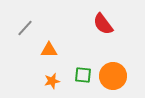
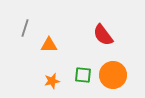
red semicircle: moved 11 px down
gray line: rotated 24 degrees counterclockwise
orange triangle: moved 5 px up
orange circle: moved 1 px up
